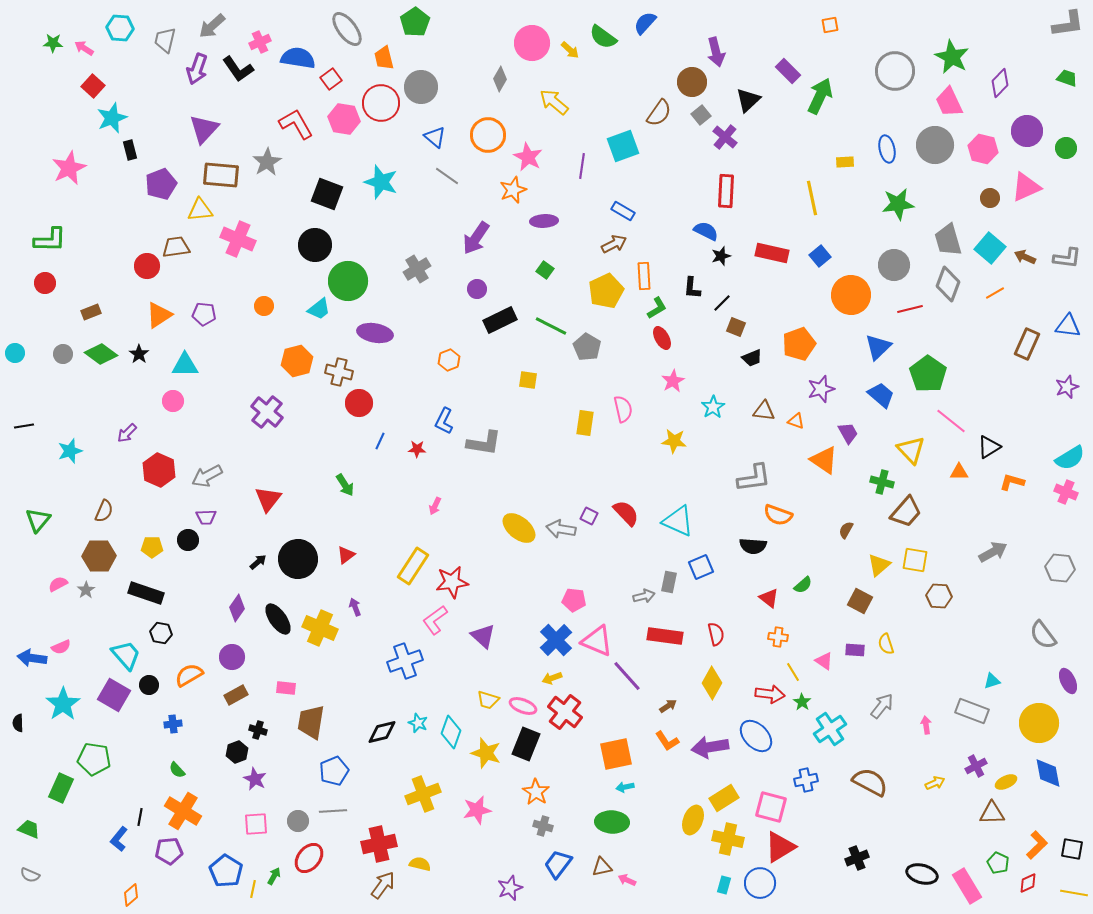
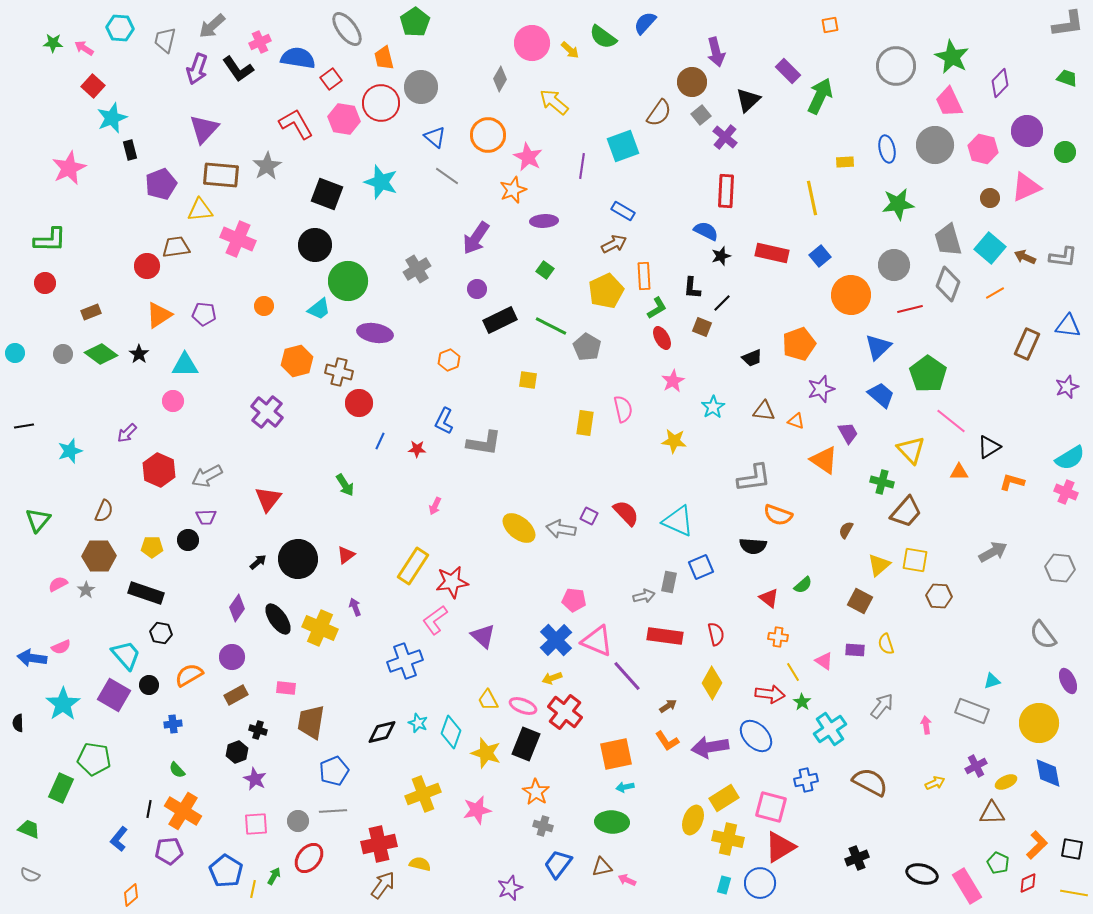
gray circle at (895, 71): moved 1 px right, 5 px up
green circle at (1066, 148): moved 1 px left, 4 px down
gray star at (267, 162): moved 4 px down
gray L-shape at (1067, 258): moved 4 px left, 1 px up
brown square at (736, 327): moved 34 px left
yellow trapezoid at (488, 700): rotated 45 degrees clockwise
black line at (140, 817): moved 9 px right, 8 px up
